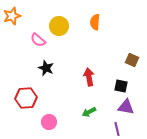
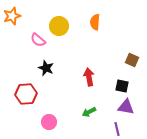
black square: moved 1 px right
red hexagon: moved 4 px up
